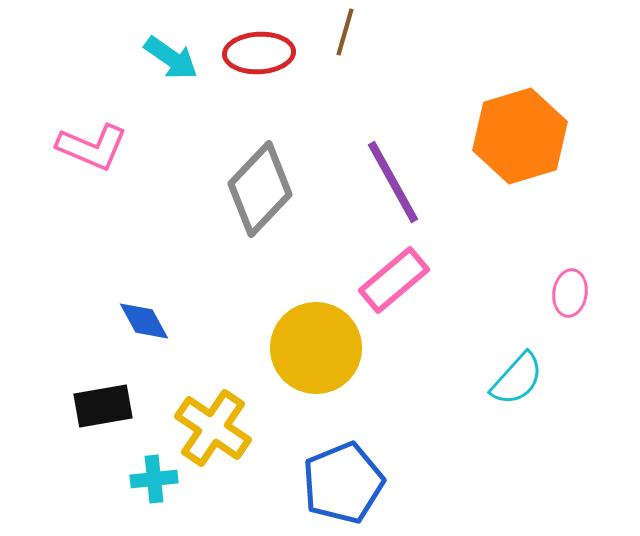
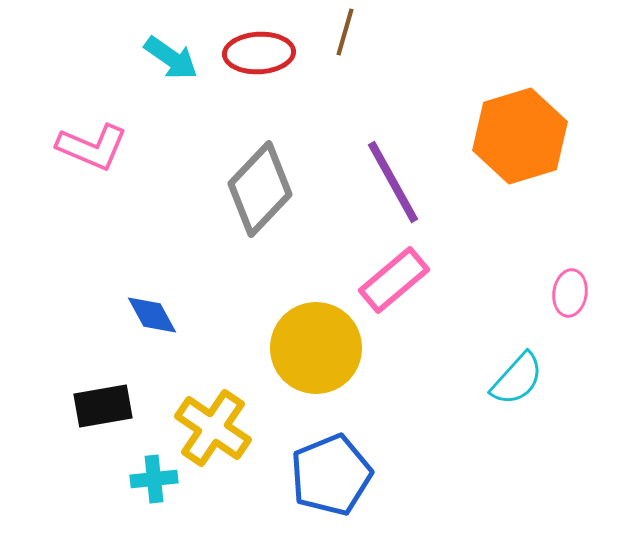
blue diamond: moved 8 px right, 6 px up
blue pentagon: moved 12 px left, 8 px up
